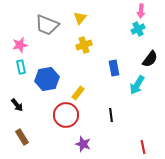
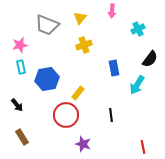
pink arrow: moved 29 px left
